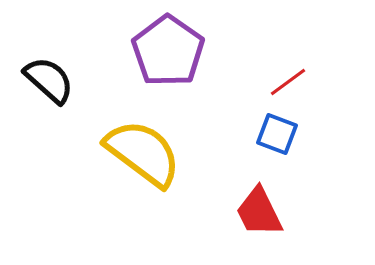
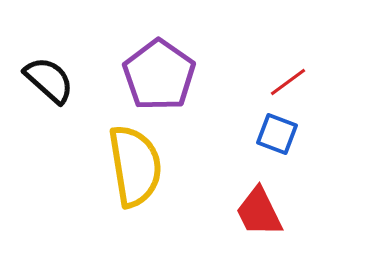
purple pentagon: moved 9 px left, 24 px down
yellow semicircle: moved 8 px left, 13 px down; rotated 44 degrees clockwise
